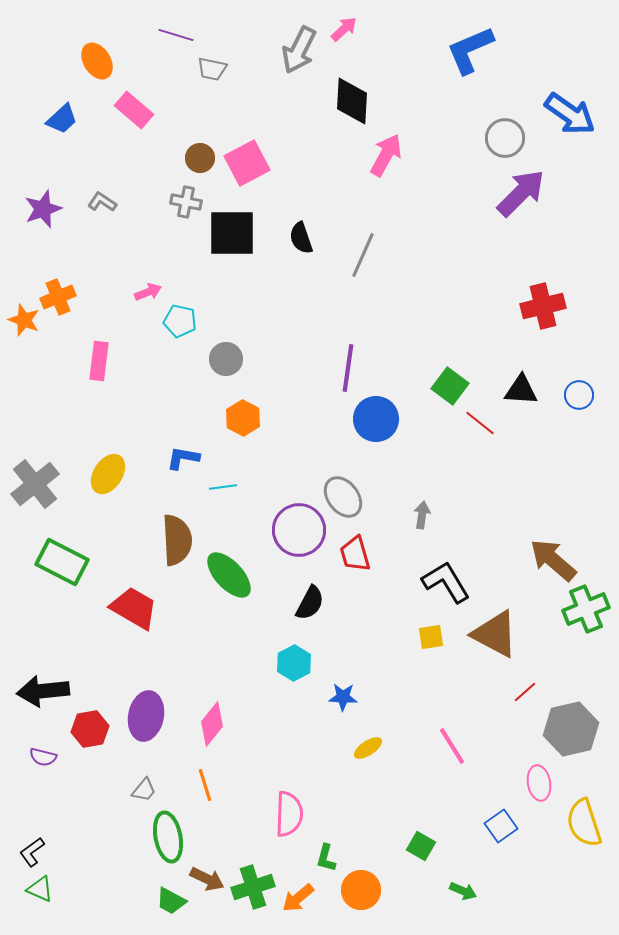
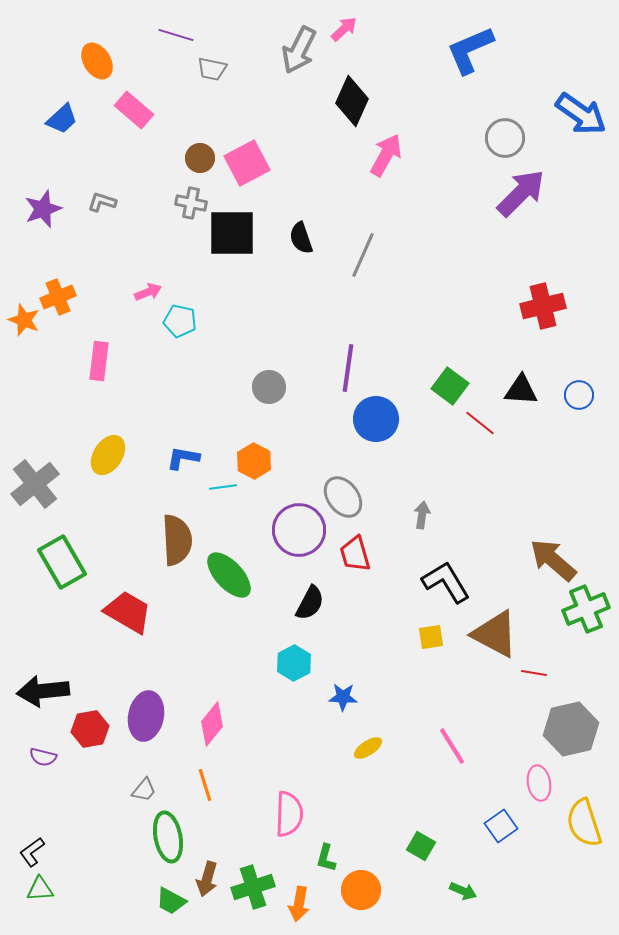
black diamond at (352, 101): rotated 21 degrees clockwise
blue arrow at (570, 114): moved 11 px right
gray L-shape at (102, 202): rotated 16 degrees counterclockwise
gray cross at (186, 202): moved 5 px right, 1 px down
gray circle at (226, 359): moved 43 px right, 28 px down
orange hexagon at (243, 418): moved 11 px right, 43 px down
yellow ellipse at (108, 474): moved 19 px up
green rectangle at (62, 562): rotated 33 degrees clockwise
red trapezoid at (134, 608): moved 6 px left, 4 px down
red line at (525, 692): moved 9 px right, 19 px up; rotated 50 degrees clockwise
brown arrow at (207, 879): rotated 80 degrees clockwise
green triangle at (40, 889): rotated 28 degrees counterclockwise
orange arrow at (298, 898): moved 1 px right, 6 px down; rotated 40 degrees counterclockwise
